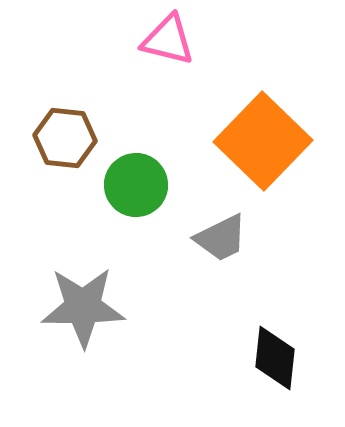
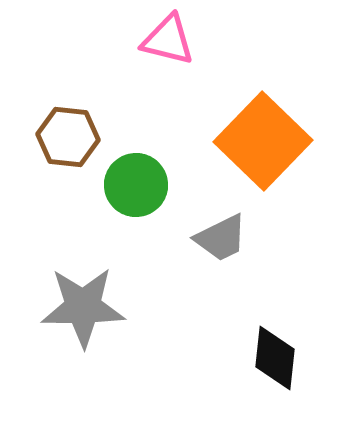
brown hexagon: moved 3 px right, 1 px up
